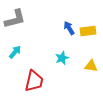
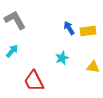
gray L-shape: moved 1 px down; rotated 105 degrees counterclockwise
cyan arrow: moved 3 px left, 1 px up
yellow triangle: moved 2 px right, 1 px down
red trapezoid: rotated 140 degrees clockwise
